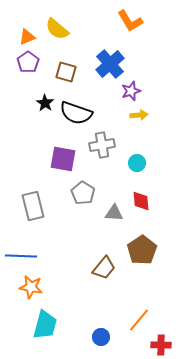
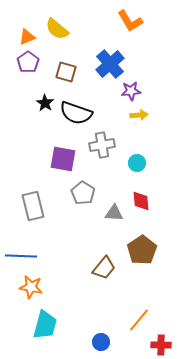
purple star: rotated 12 degrees clockwise
blue circle: moved 5 px down
